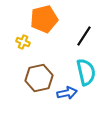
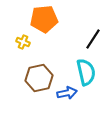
orange pentagon: rotated 8 degrees clockwise
black line: moved 9 px right, 3 px down
